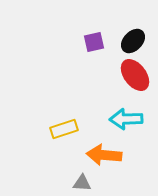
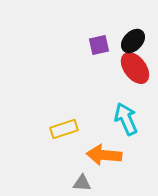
purple square: moved 5 px right, 3 px down
red ellipse: moved 7 px up
cyan arrow: rotated 68 degrees clockwise
